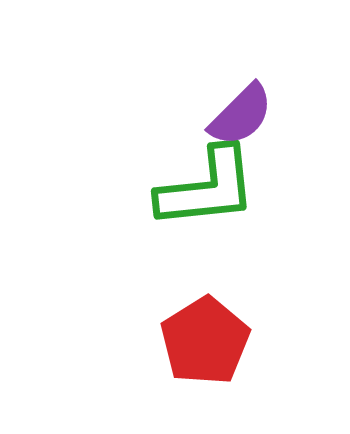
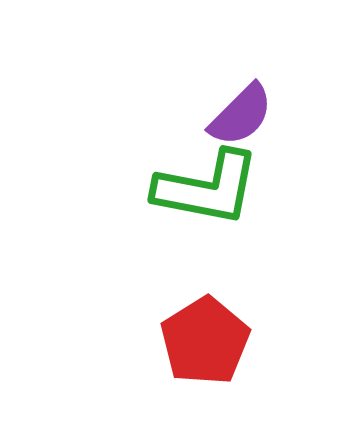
green L-shape: rotated 17 degrees clockwise
